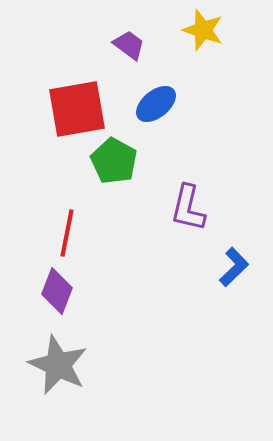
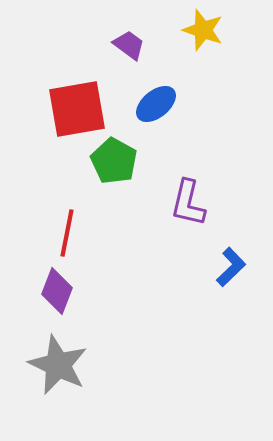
purple L-shape: moved 5 px up
blue L-shape: moved 3 px left
